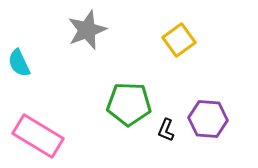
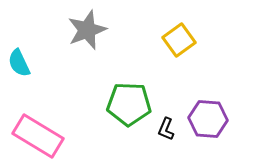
black L-shape: moved 1 px up
